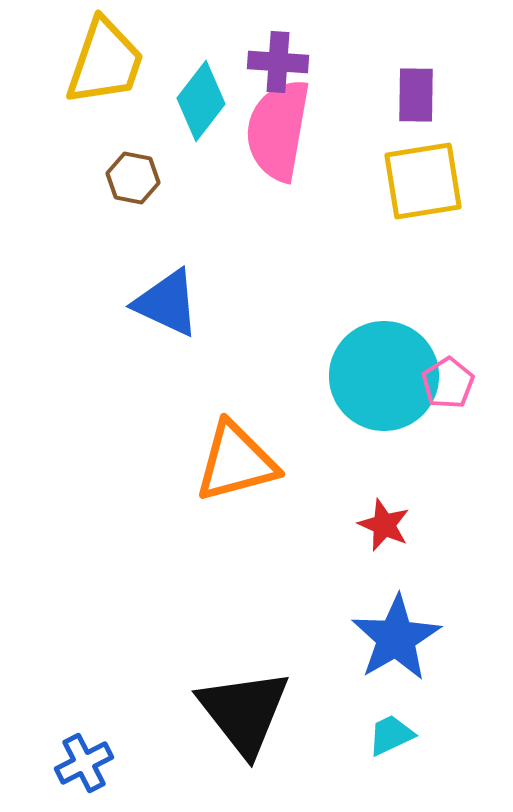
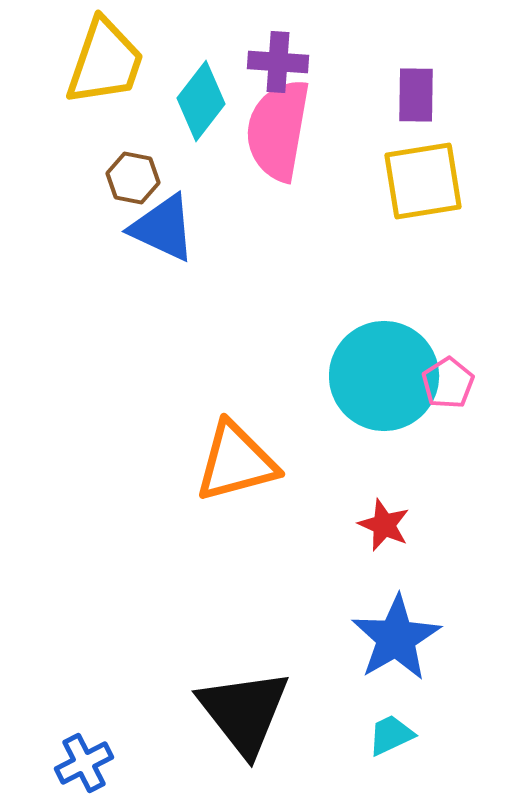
blue triangle: moved 4 px left, 75 px up
